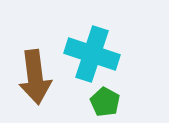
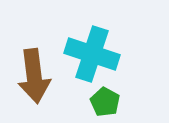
brown arrow: moved 1 px left, 1 px up
